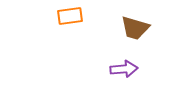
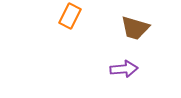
orange rectangle: rotated 55 degrees counterclockwise
